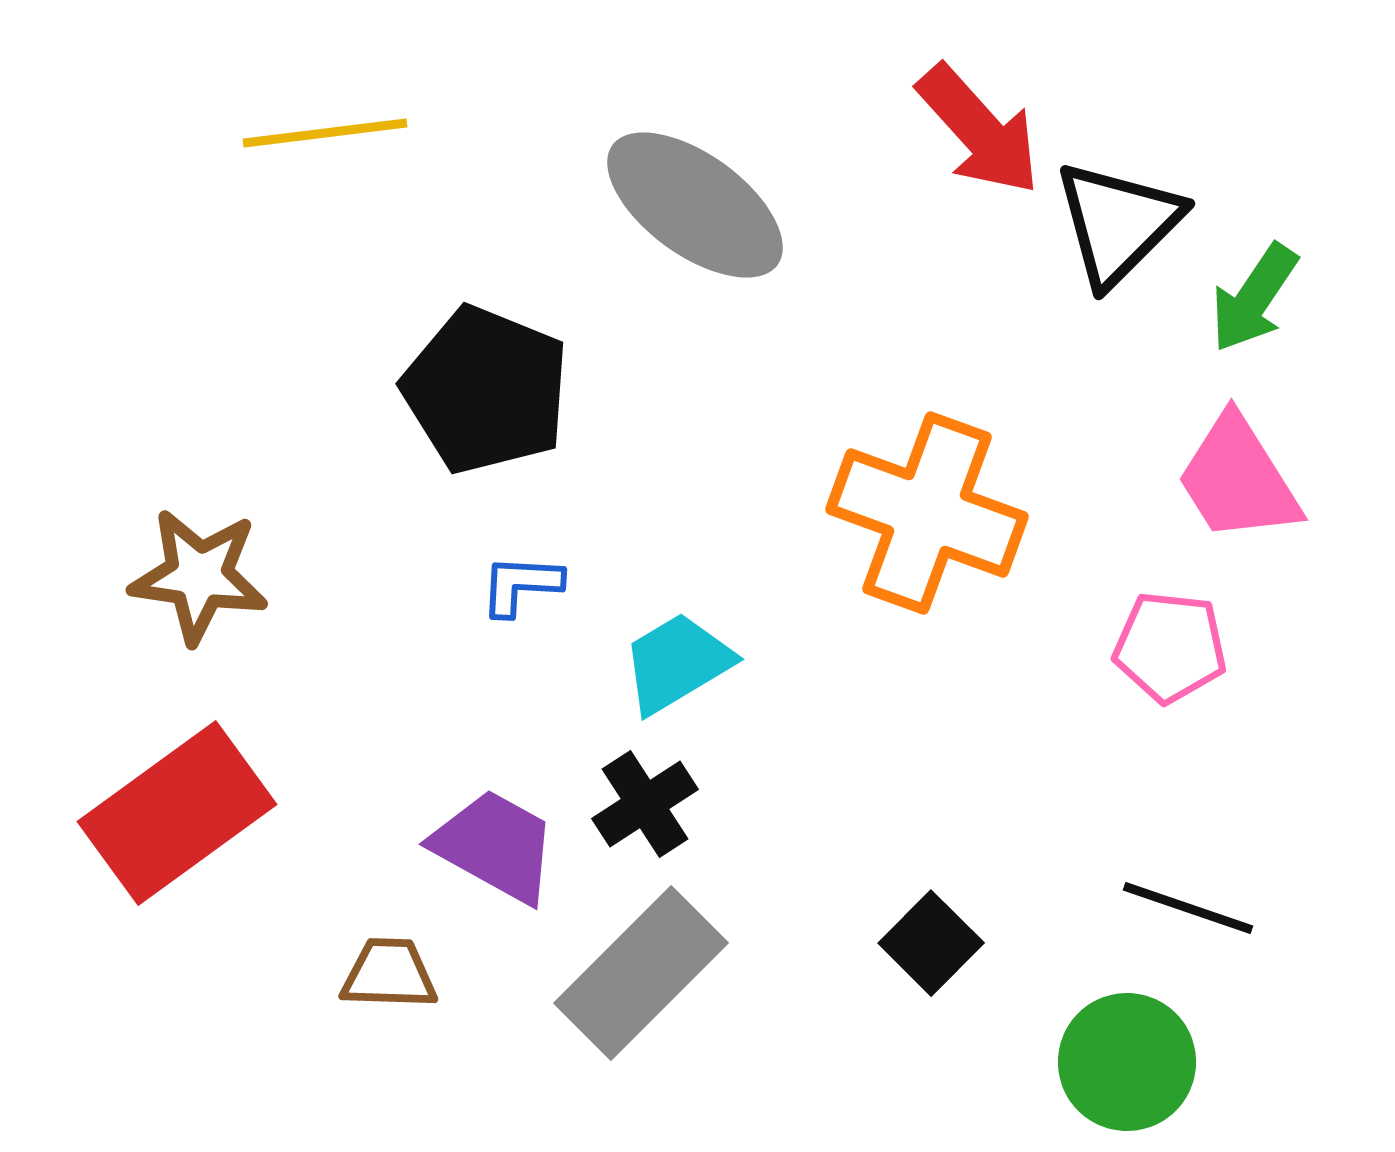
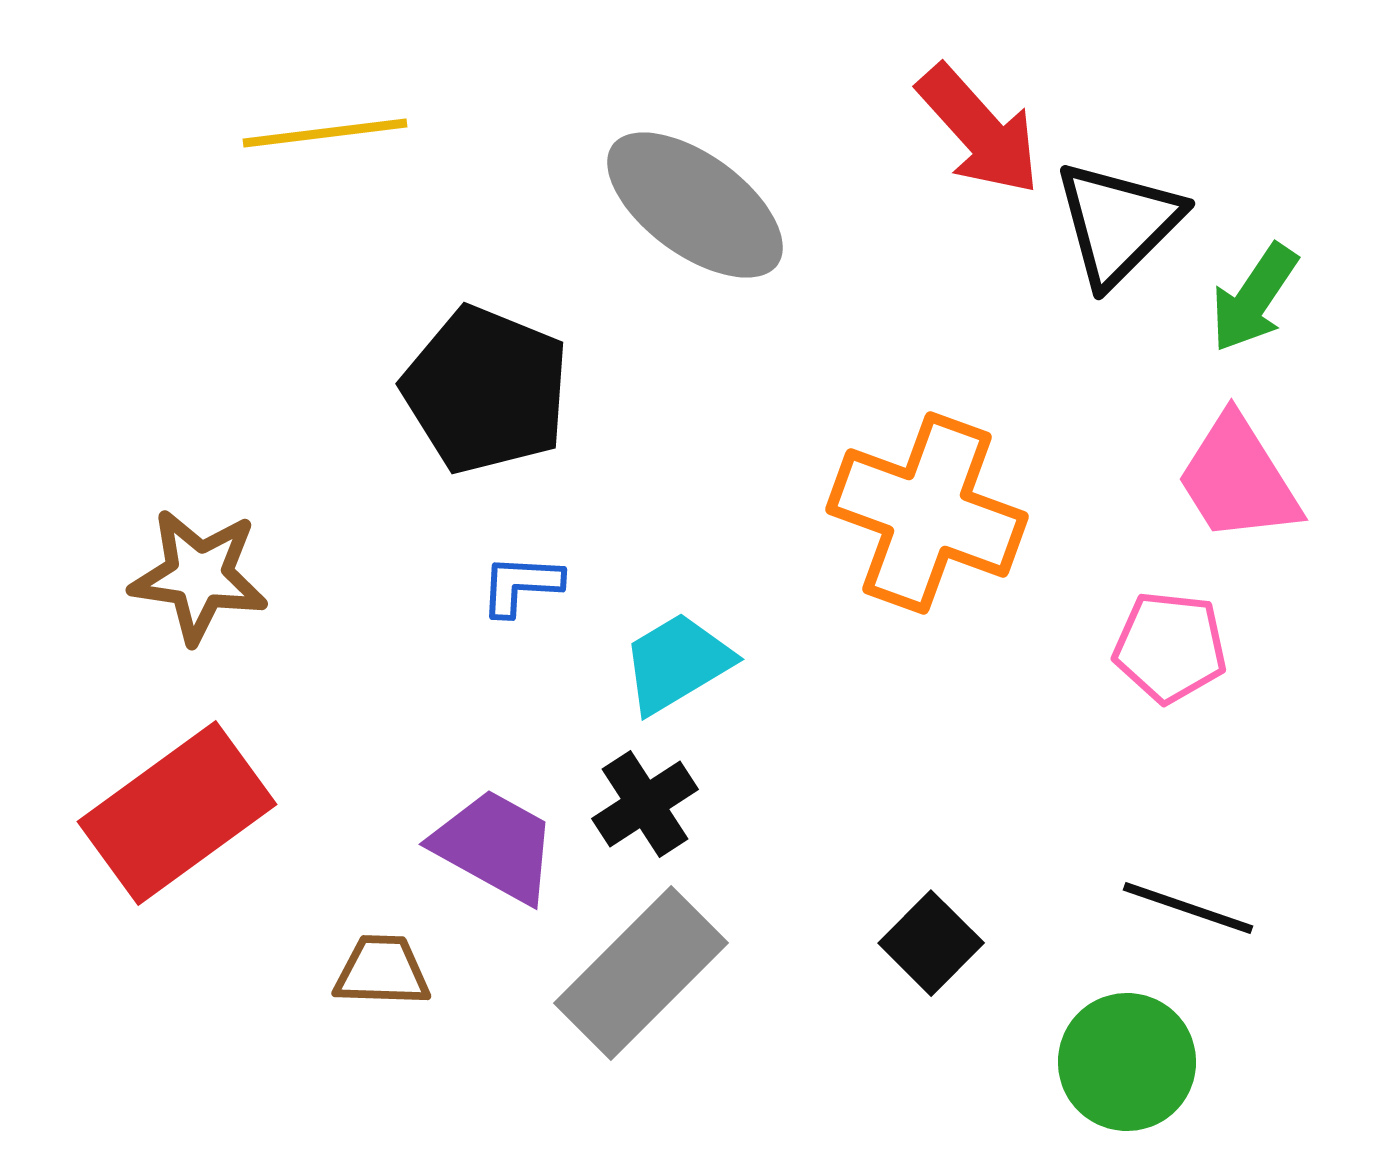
brown trapezoid: moved 7 px left, 3 px up
